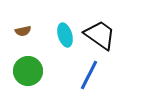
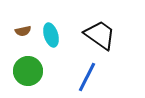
cyan ellipse: moved 14 px left
blue line: moved 2 px left, 2 px down
